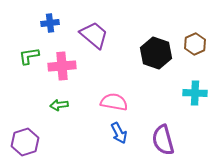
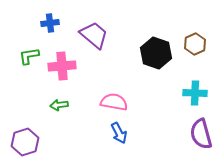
purple semicircle: moved 38 px right, 6 px up
